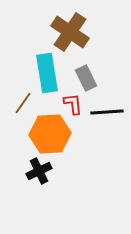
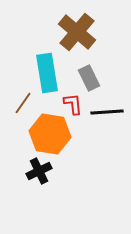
brown cross: moved 7 px right; rotated 6 degrees clockwise
gray rectangle: moved 3 px right
orange hexagon: rotated 12 degrees clockwise
